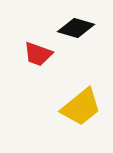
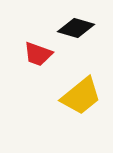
yellow trapezoid: moved 11 px up
